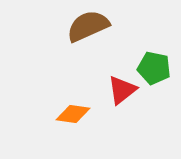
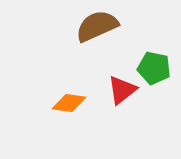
brown semicircle: moved 9 px right
orange diamond: moved 4 px left, 11 px up
